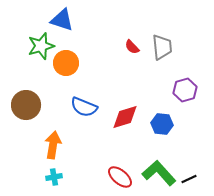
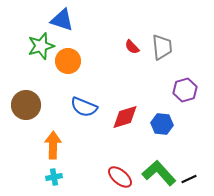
orange circle: moved 2 px right, 2 px up
orange arrow: rotated 8 degrees counterclockwise
